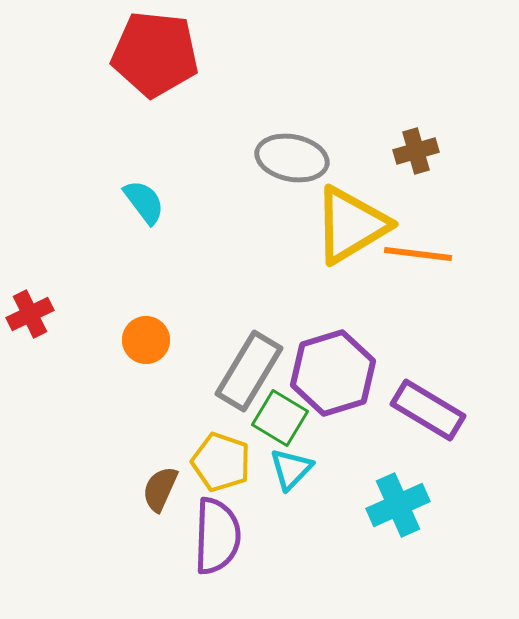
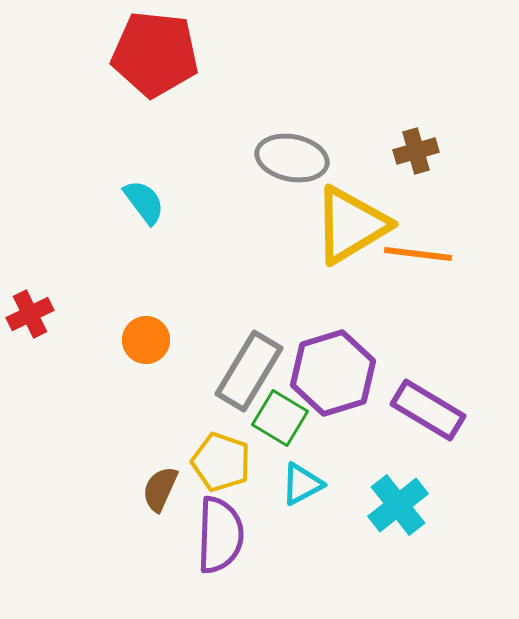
cyan triangle: moved 11 px right, 15 px down; rotated 18 degrees clockwise
cyan cross: rotated 14 degrees counterclockwise
purple semicircle: moved 3 px right, 1 px up
